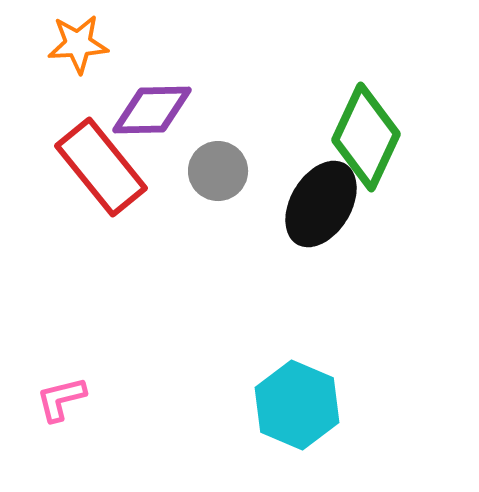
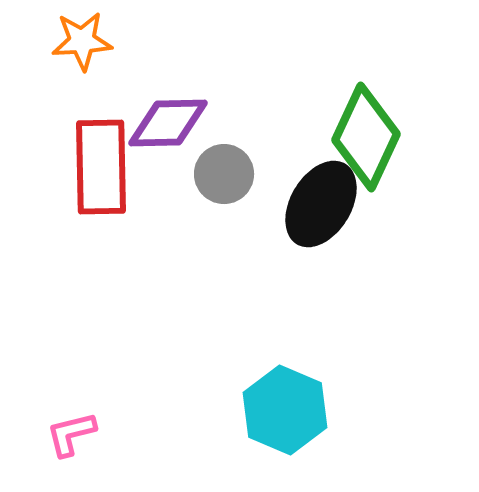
orange star: moved 4 px right, 3 px up
purple diamond: moved 16 px right, 13 px down
red rectangle: rotated 38 degrees clockwise
gray circle: moved 6 px right, 3 px down
pink L-shape: moved 10 px right, 35 px down
cyan hexagon: moved 12 px left, 5 px down
